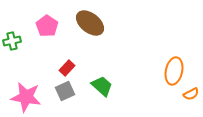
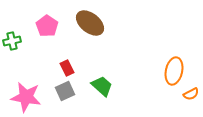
red rectangle: rotated 70 degrees counterclockwise
